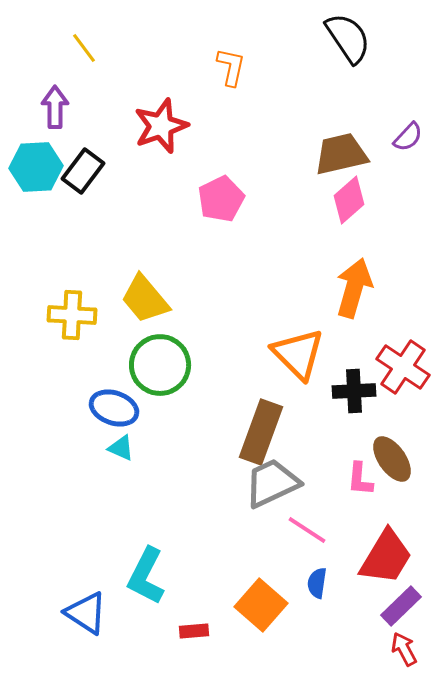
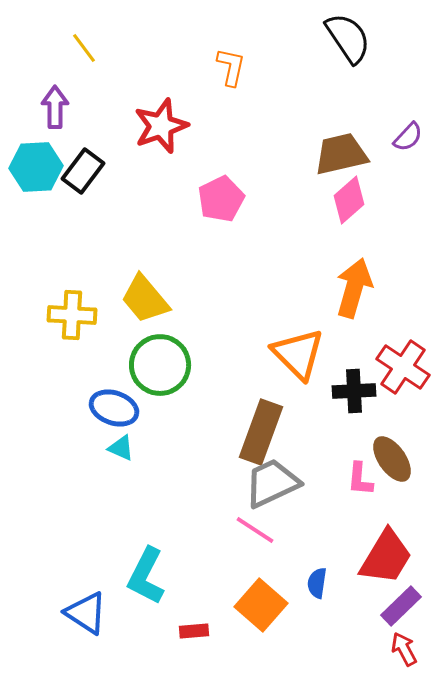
pink line: moved 52 px left
